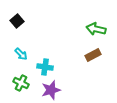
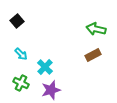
cyan cross: rotated 35 degrees clockwise
